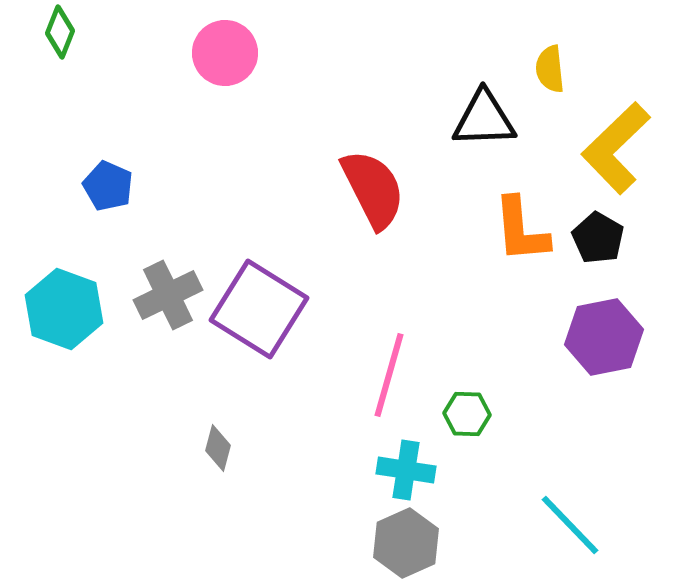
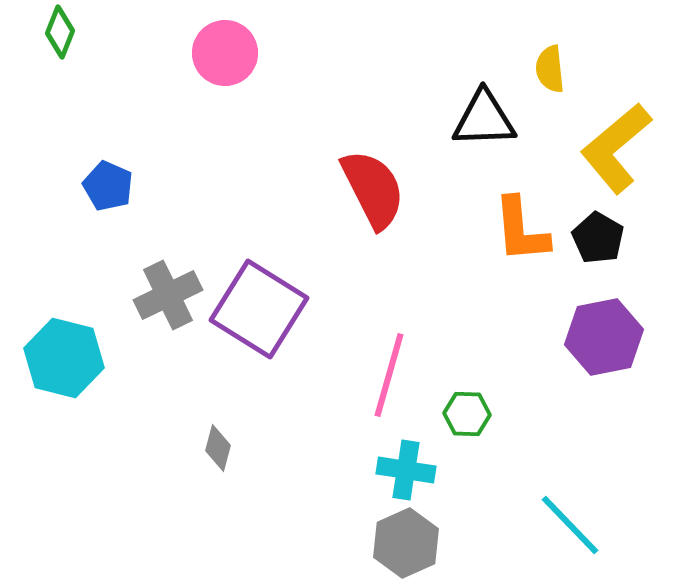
yellow L-shape: rotated 4 degrees clockwise
cyan hexagon: moved 49 px down; rotated 6 degrees counterclockwise
